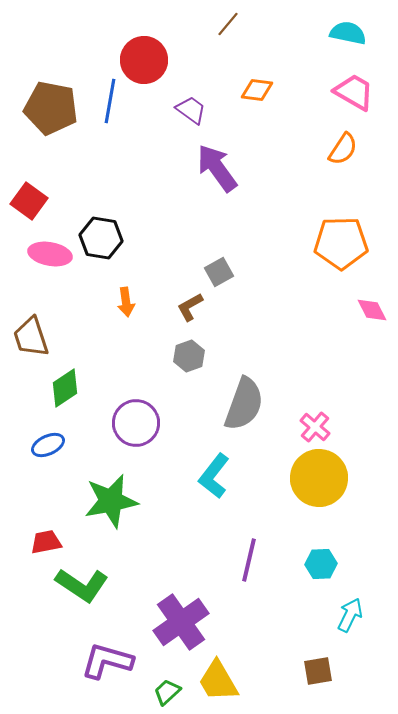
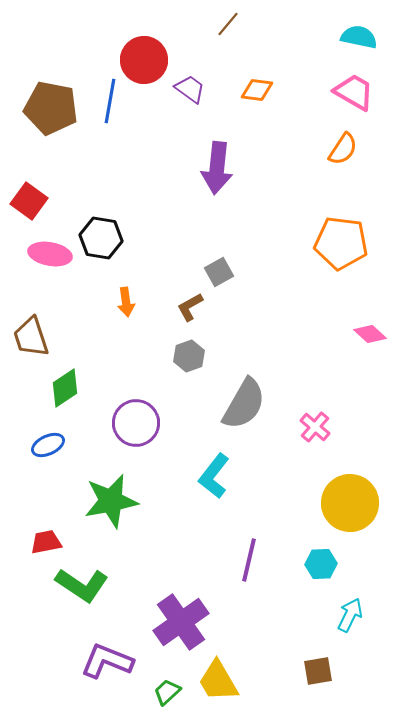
cyan semicircle: moved 11 px right, 4 px down
purple trapezoid: moved 1 px left, 21 px up
purple arrow: rotated 138 degrees counterclockwise
orange pentagon: rotated 8 degrees clockwise
pink diamond: moved 2 px left, 24 px down; rotated 20 degrees counterclockwise
gray semicircle: rotated 10 degrees clockwise
yellow circle: moved 31 px right, 25 px down
purple L-shape: rotated 6 degrees clockwise
